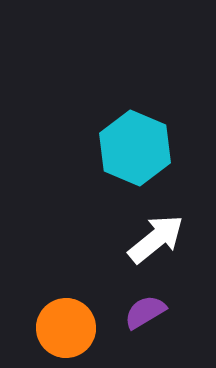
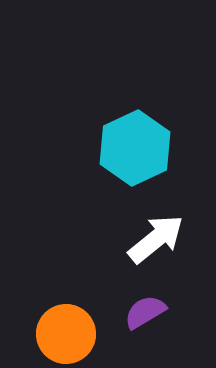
cyan hexagon: rotated 12 degrees clockwise
orange circle: moved 6 px down
